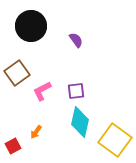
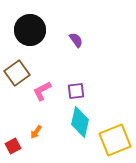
black circle: moved 1 px left, 4 px down
yellow square: rotated 32 degrees clockwise
